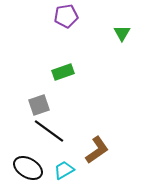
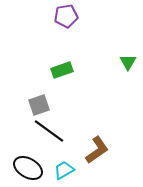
green triangle: moved 6 px right, 29 px down
green rectangle: moved 1 px left, 2 px up
